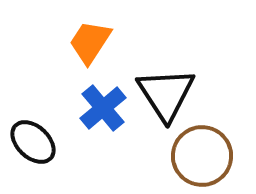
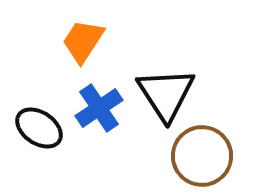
orange trapezoid: moved 7 px left, 1 px up
blue cross: moved 4 px left; rotated 6 degrees clockwise
black ellipse: moved 6 px right, 14 px up; rotated 9 degrees counterclockwise
